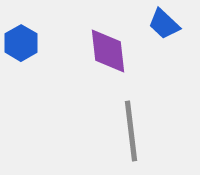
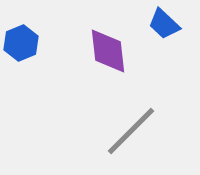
blue hexagon: rotated 8 degrees clockwise
gray line: rotated 52 degrees clockwise
